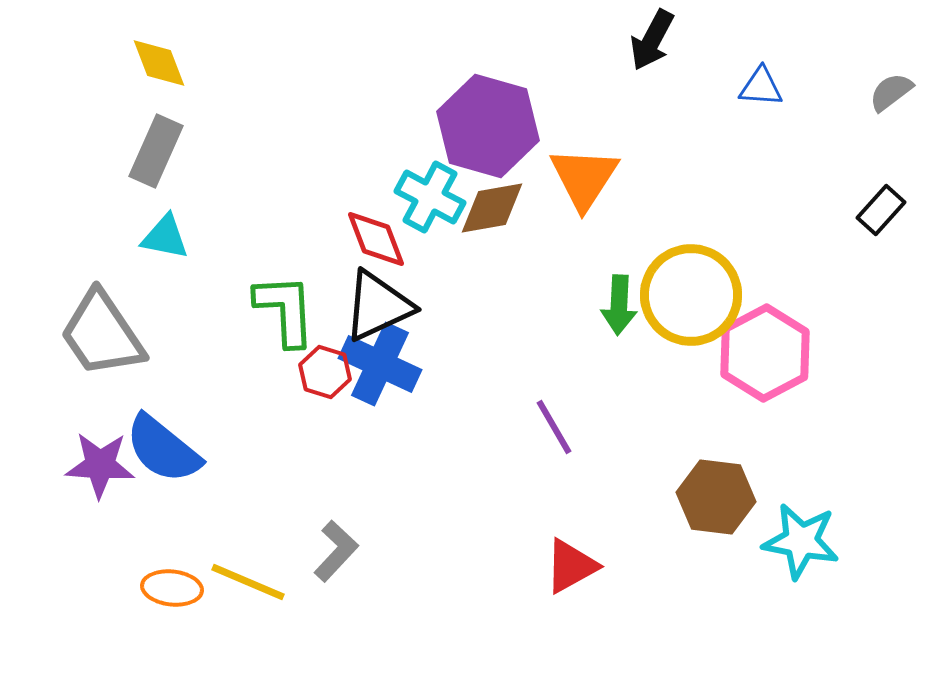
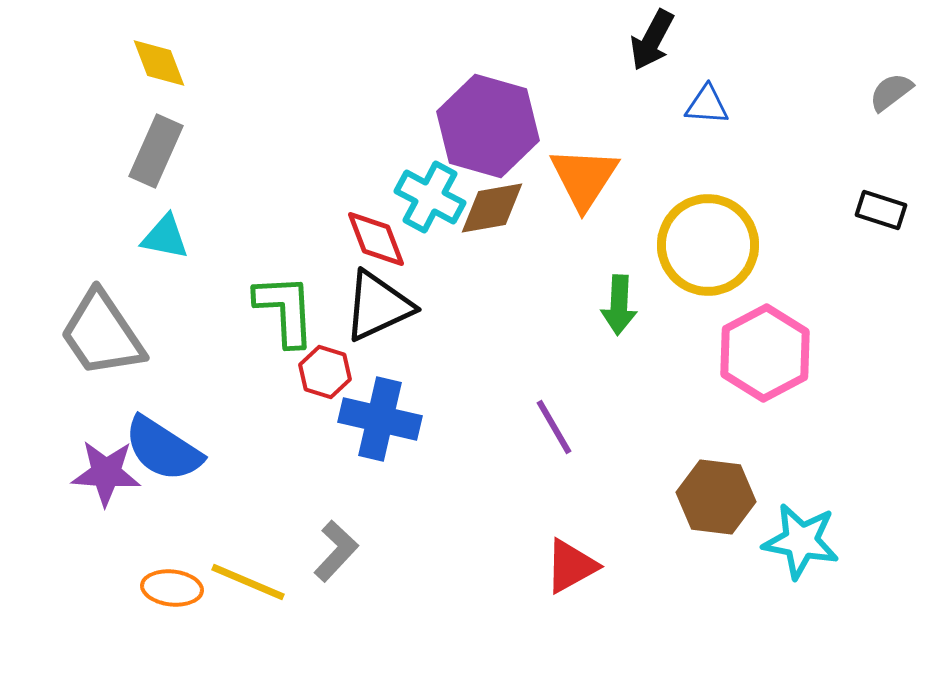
blue triangle: moved 54 px left, 18 px down
black rectangle: rotated 66 degrees clockwise
yellow circle: moved 17 px right, 50 px up
blue cross: moved 55 px down; rotated 12 degrees counterclockwise
blue semicircle: rotated 6 degrees counterclockwise
purple star: moved 6 px right, 8 px down
